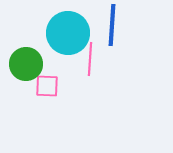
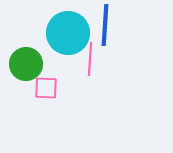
blue line: moved 7 px left
pink square: moved 1 px left, 2 px down
